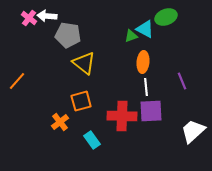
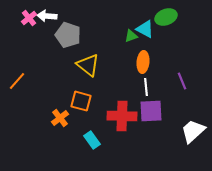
pink cross: rotated 14 degrees clockwise
gray pentagon: rotated 10 degrees clockwise
yellow triangle: moved 4 px right, 2 px down
orange square: rotated 30 degrees clockwise
orange cross: moved 4 px up
